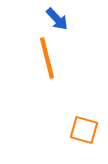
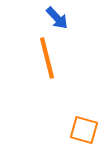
blue arrow: moved 1 px up
